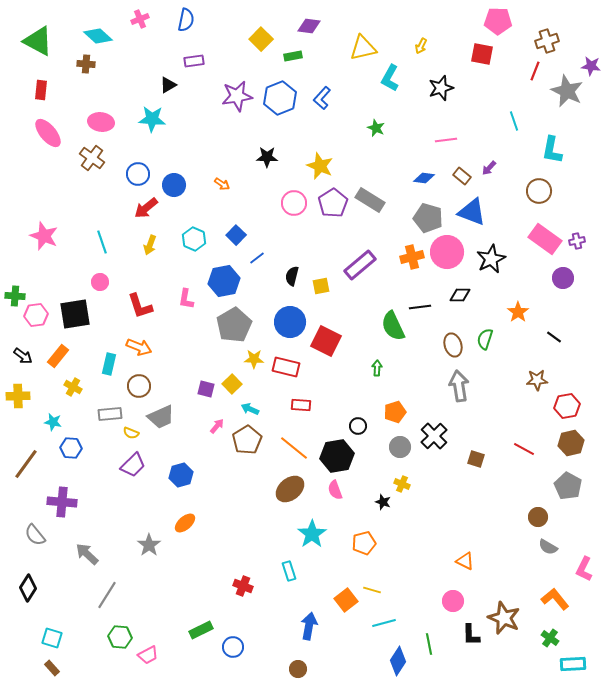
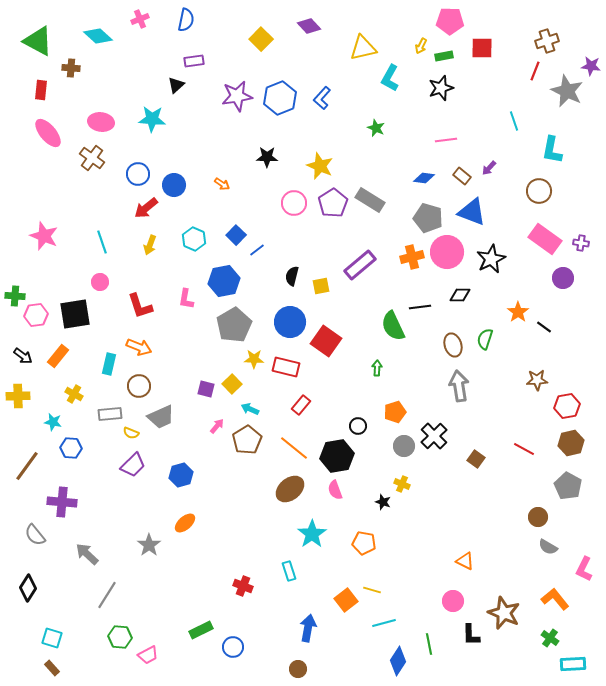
pink pentagon at (498, 21): moved 48 px left
purple diamond at (309, 26): rotated 40 degrees clockwise
red square at (482, 54): moved 6 px up; rotated 10 degrees counterclockwise
green rectangle at (293, 56): moved 151 px right
brown cross at (86, 64): moved 15 px left, 4 px down
black triangle at (168, 85): moved 8 px right; rotated 12 degrees counterclockwise
purple cross at (577, 241): moved 4 px right, 2 px down; rotated 21 degrees clockwise
blue line at (257, 258): moved 8 px up
black line at (554, 337): moved 10 px left, 10 px up
red square at (326, 341): rotated 8 degrees clockwise
yellow cross at (73, 387): moved 1 px right, 7 px down
red rectangle at (301, 405): rotated 54 degrees counterclockwise
gray circle at (400, 447): moved 4 px right, 1 px up
brown square at (476, 459): rotated 18 degrees clockwise
brown line at (26, 464): moved 1 px right, 2 px down
orange pentagon at (364, 543): rotated 25 degrees clockwise
brown star at (504, 618): moved 5 px up
blue arrow at (309, 626): moved 1 px left, 2 px down
